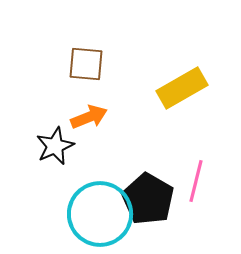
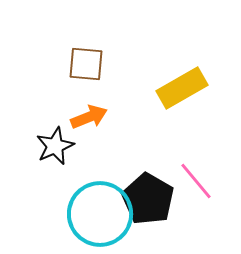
pink line: rotated 54 degrees counterclockwise
